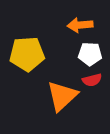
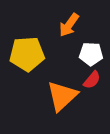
orange arrow: moved 11 px left; rotated 50 degrees counterclockwise
white pentagon: moved 1 px right
red semicircle: rotated 36 degrees counterclockwise
